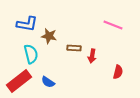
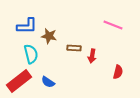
blue L-shape: moved 2 px down; rotated 10 degrees counterclockwise
